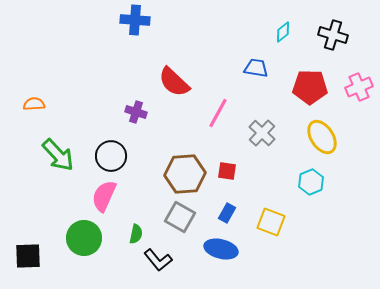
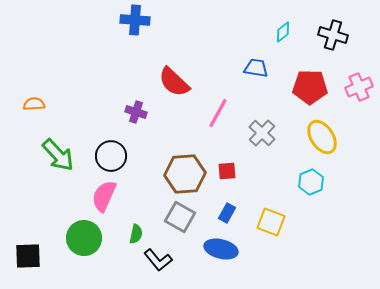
red square: rotated 12 degrees counterclockwise
